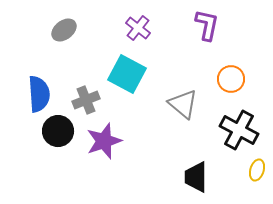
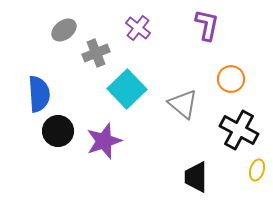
cyan square: moved 15 px down; rotated 18 degrees clockwise
gray cross: moved 10 px right, 47 px up
